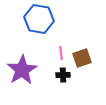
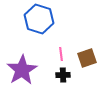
blue hexagon: rotated 8 degrees clockwise
pink line: moved 1 px down
brown square: moved 5 px right
